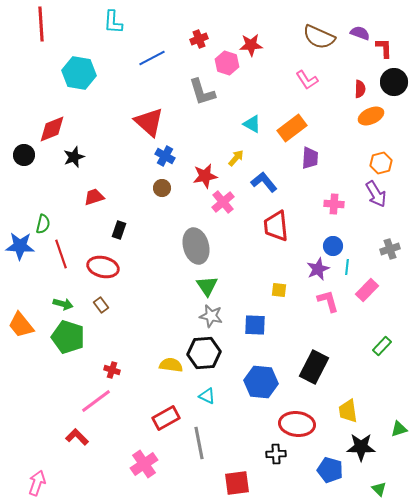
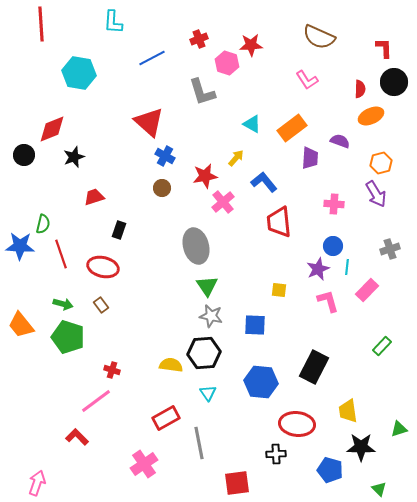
purple semicircle at (360, 33): moved 20 px left, 108 px down
red trapezoid at (276, 226): moved 3 px right, 4 px up
cyan triangle at (207, 396): moved 1 px right, 3 px up; rotated 30 degrees clockwise
